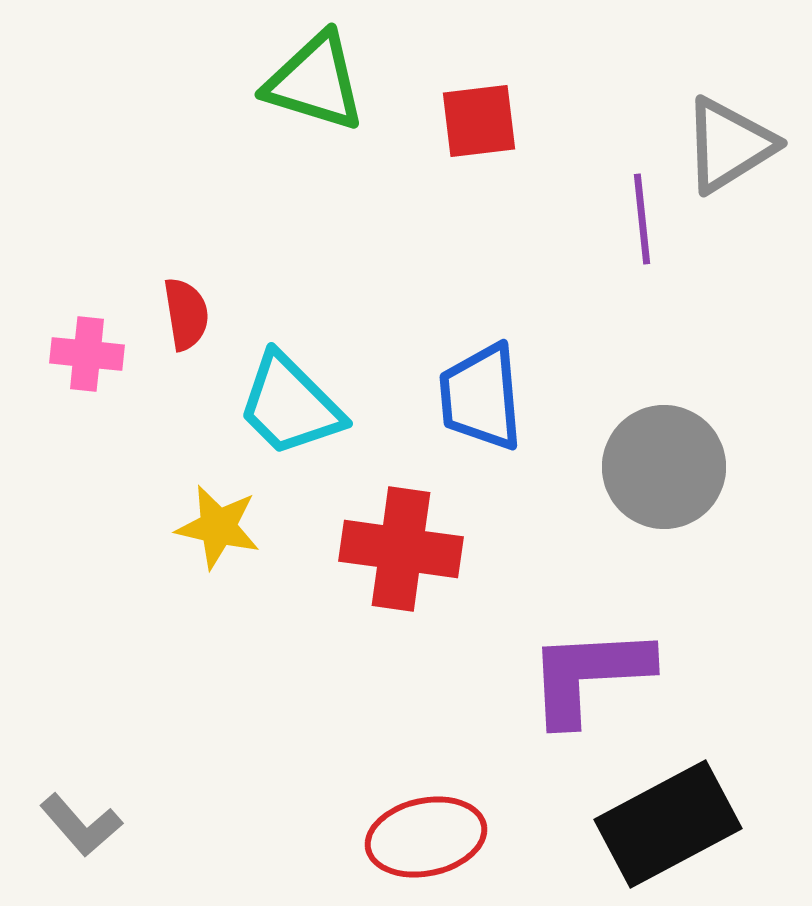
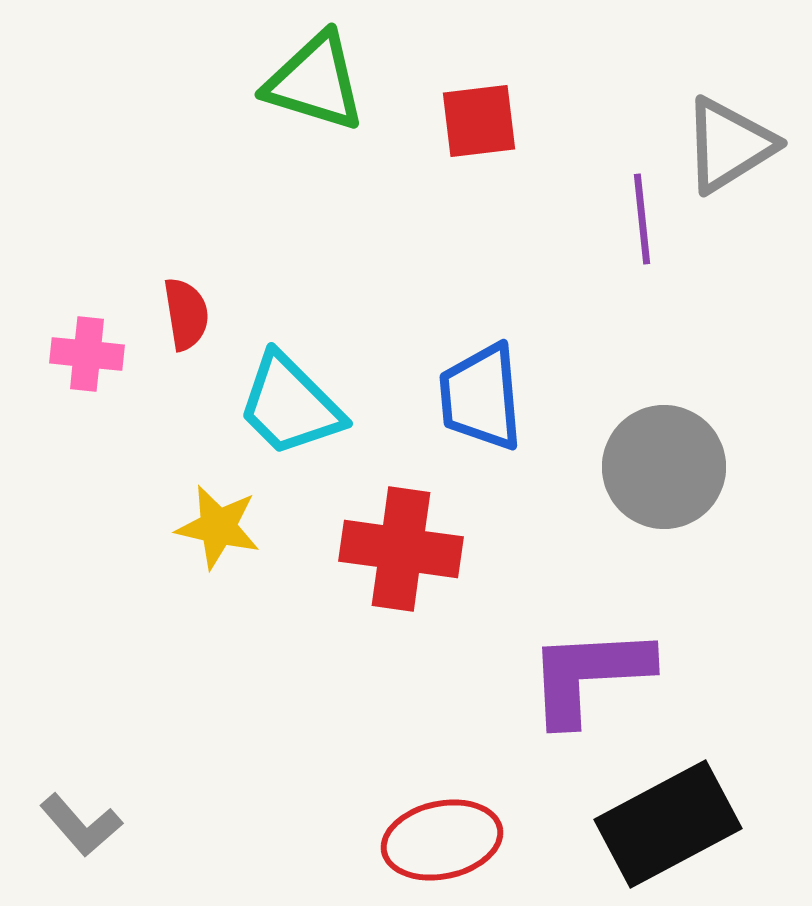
red ellipse: moved 16 px right, 3 px down
